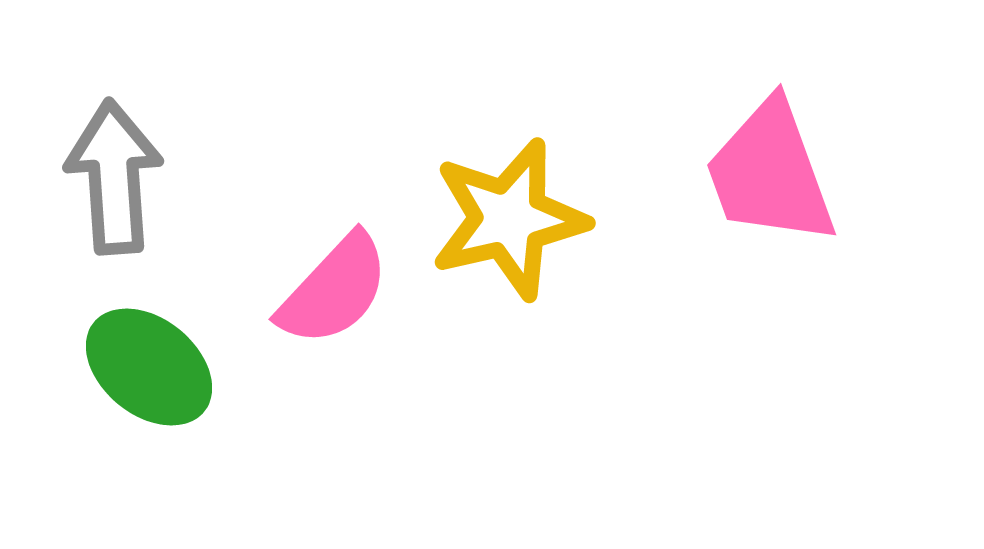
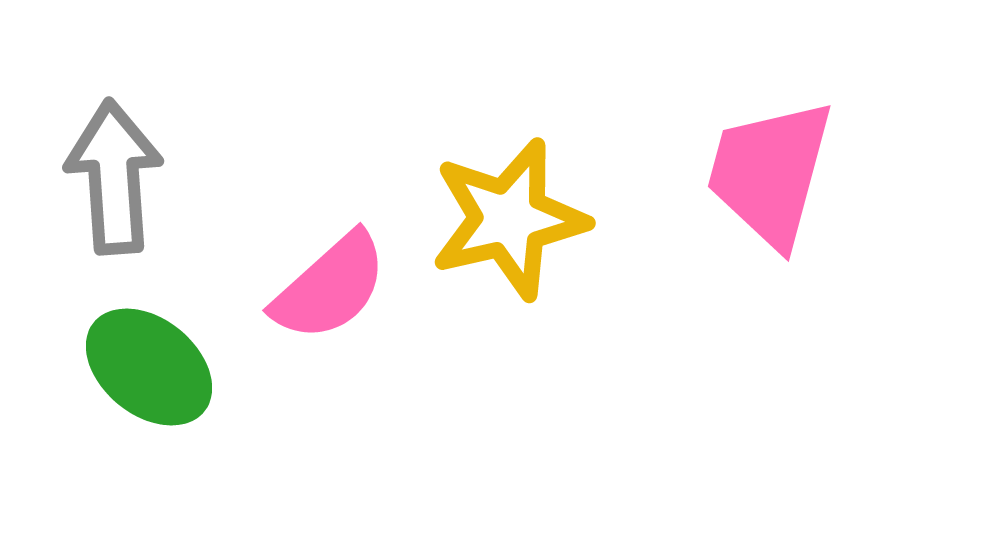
pink trapezoid: rotated 35 degrees clockwise
pink semicircle: moved 4 px left, 3 px up; rotated 5 degrees clockwise
